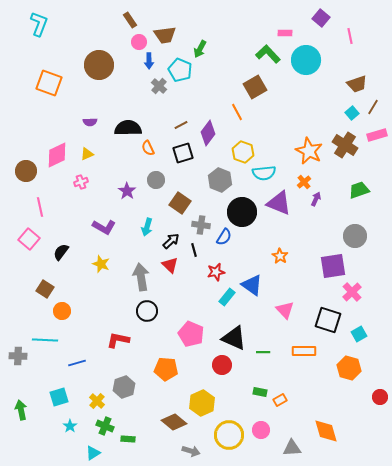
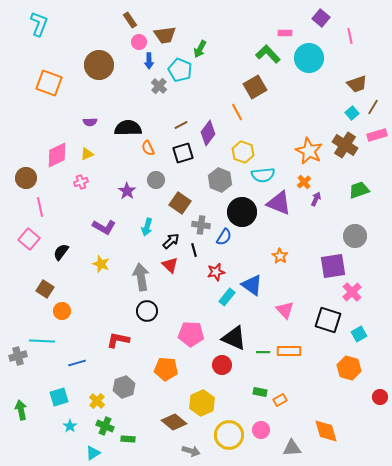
cyan circle at (306, 60): moved 3 px right, 2 px up
brown circle at (26, 171): moved 7 px down
cyan semicircle at (264, 173): moved 1 px left, 2 px down
pink pentagon at (191, 334): rotated 20 degrees counterclockwise
cyan line at (45, 340): moved 3 px left, 1 px down
orange rectangle at (304, 351): moved 15 px left
gray cross at (18, 356): rotated 18 degrees counterclockwise
